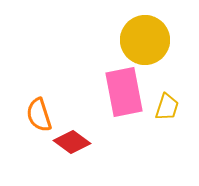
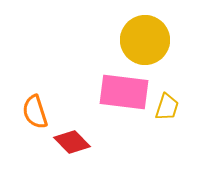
pink rectangle: rotated 72 degrees counterclockwise
orange semicircle: moved 4 px left, 3 px up
red diamond: rotated 9 degrees clockwise
